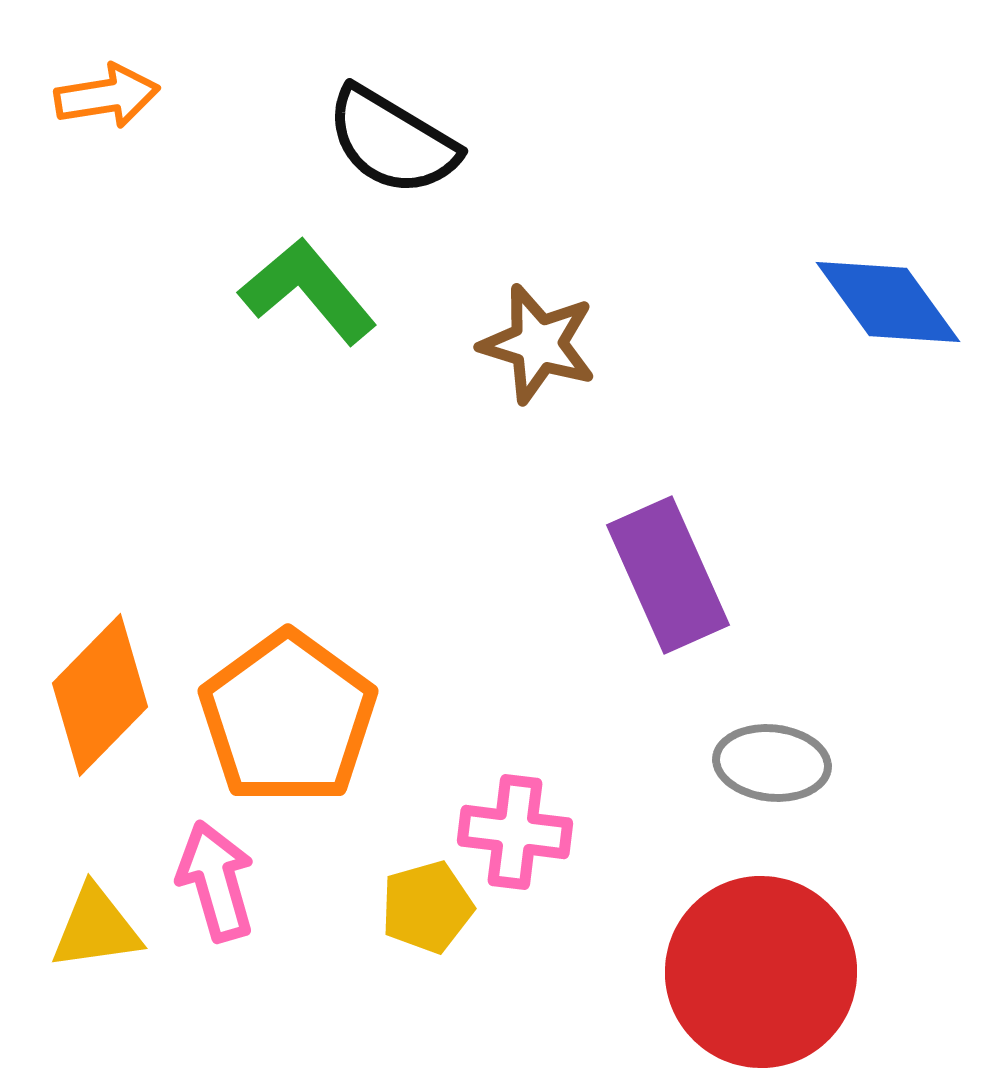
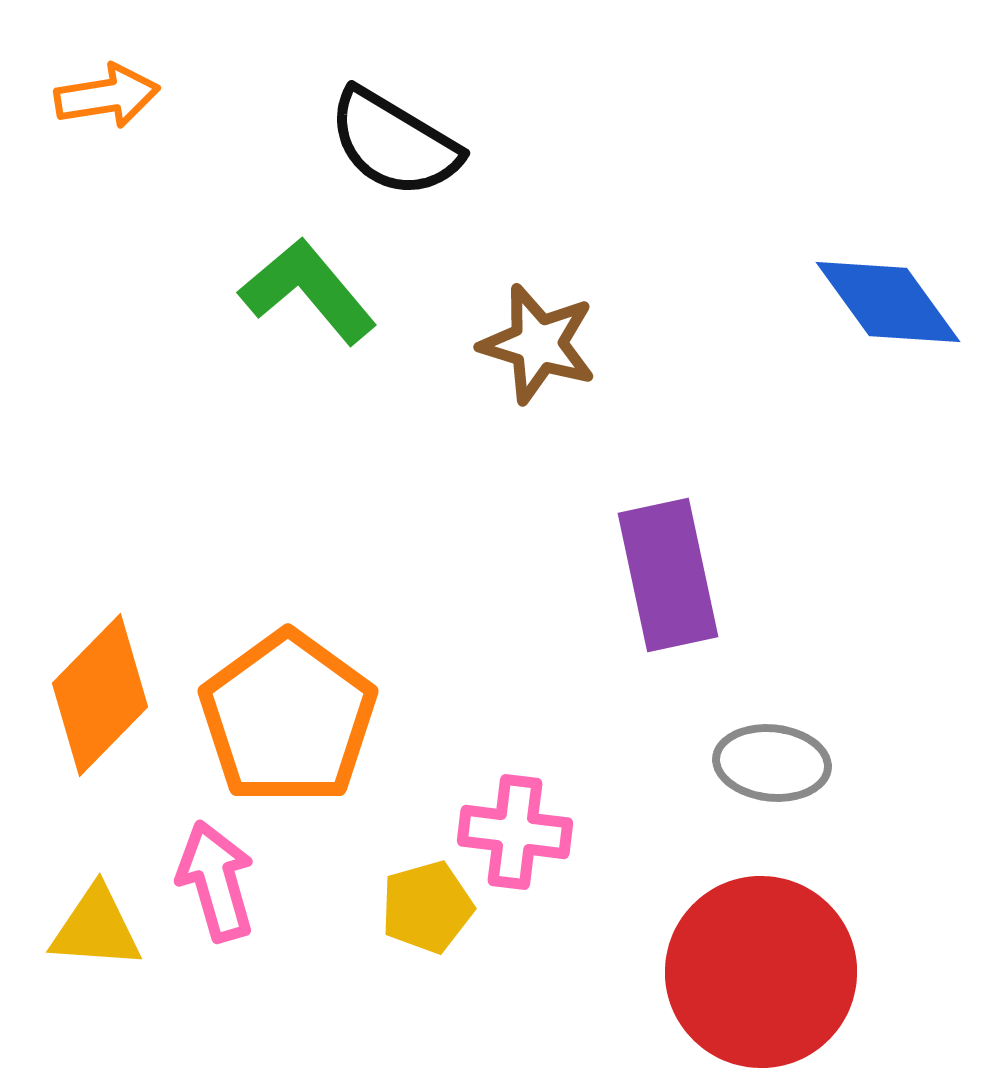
black semicircle: moved 2 px right, 2 px down
purple rectangle: rotated 12 degrees clockwise
yellow triangle: rotated 12 degrees clockwise
